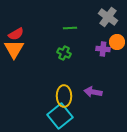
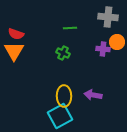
gray cross: rotated 30 degrees counterclockwise
red semicircle: rotated 49 degrees clockwise
orange triangle: moved 2 px down
green cross: moved 1 px left
purple arrow: moved 3 px down
cyan square: rotated 10 degrees clockwise
